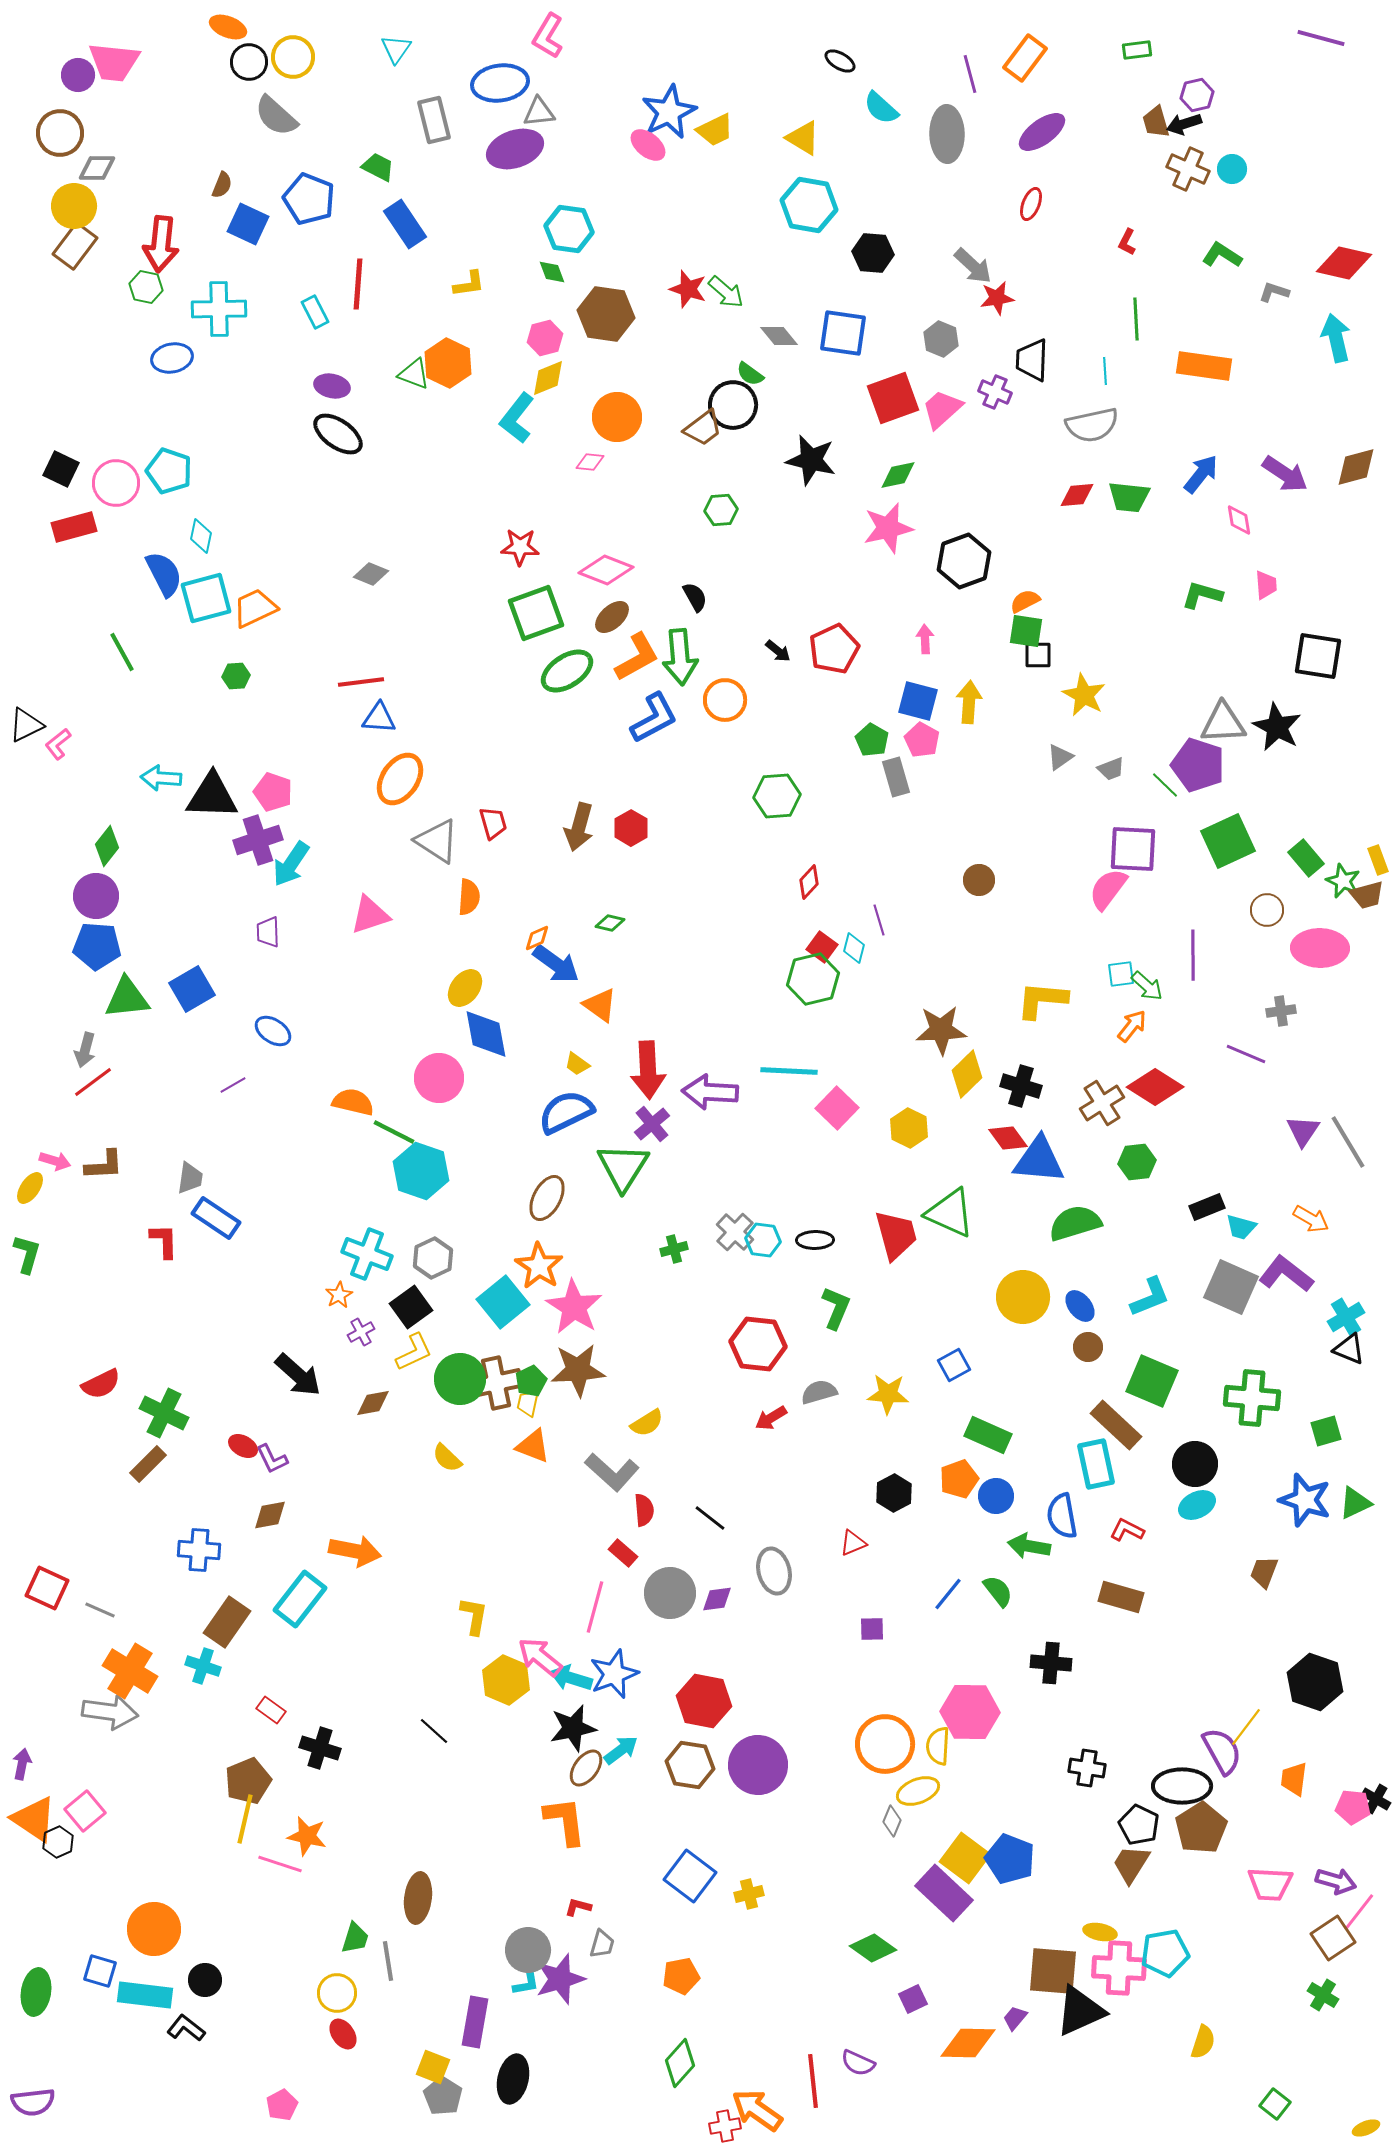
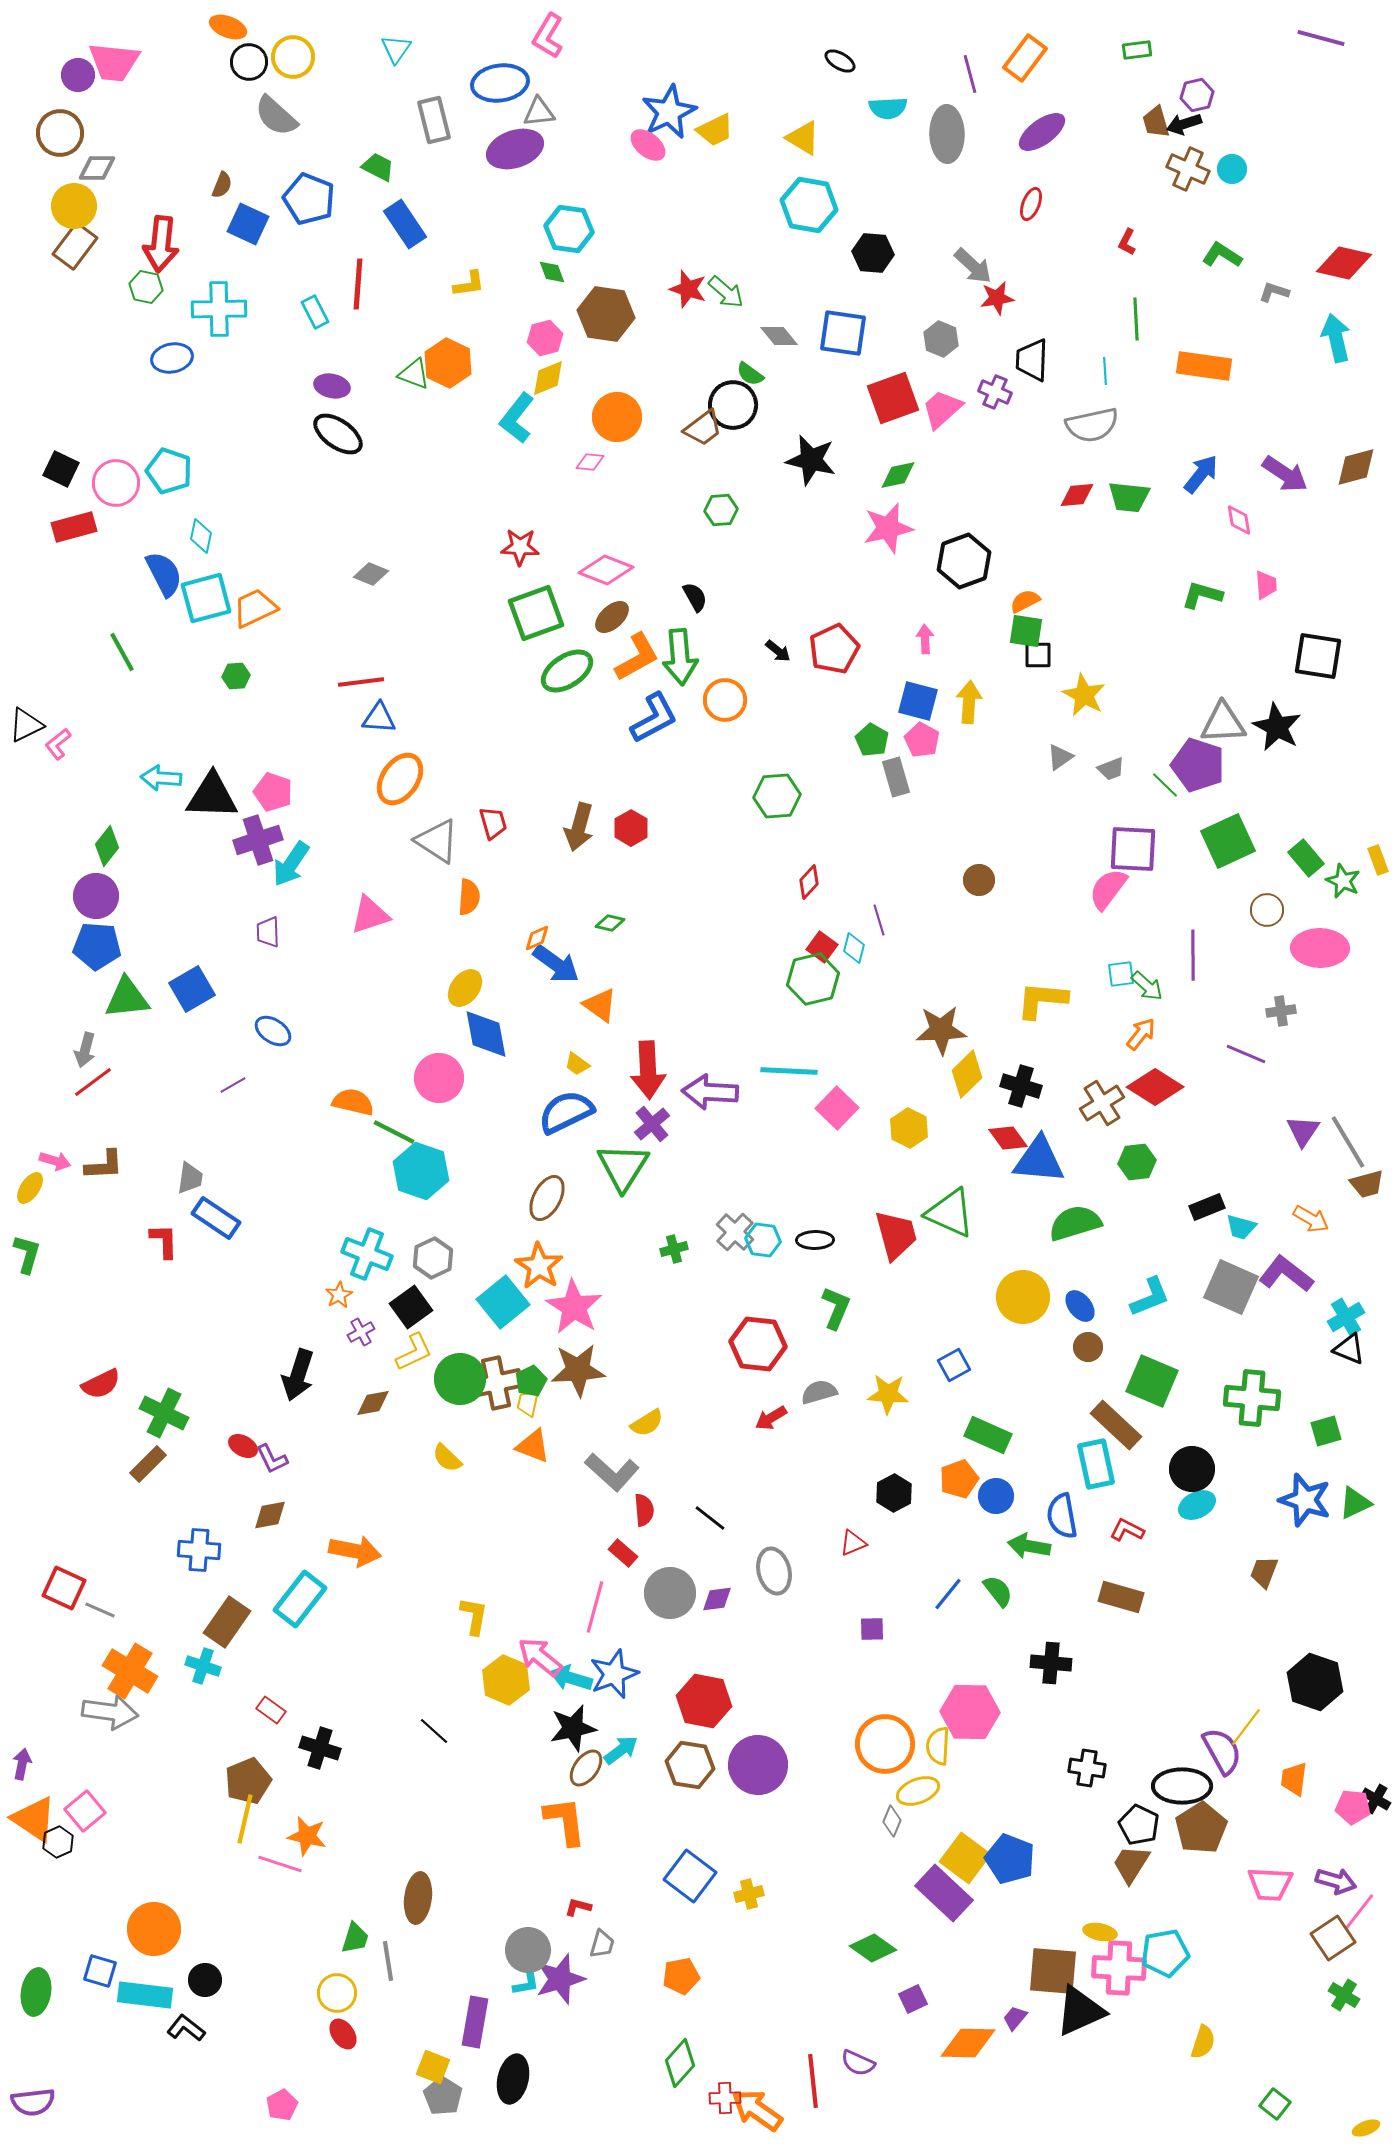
cyan semicircle at (881, 108): moved 7 px right; rotated 45 degrees counterclockwise
brown trapezoid at (1367, 895): moved 289 px down
orange arrow at (1132, 1026): moved 9 px right, 8 px down
black arrow at (298, 1375): rotated 66 degrees clockwise
black circle at (1195, 1464): moved 3 px left, 5 px down
red square at (47, 1588): moved 17 px right
green cross at (1323, 1995): moved 21 px right
red cross at (725, 2126): moved 28 px up; rotated 8 degrees clockwise
